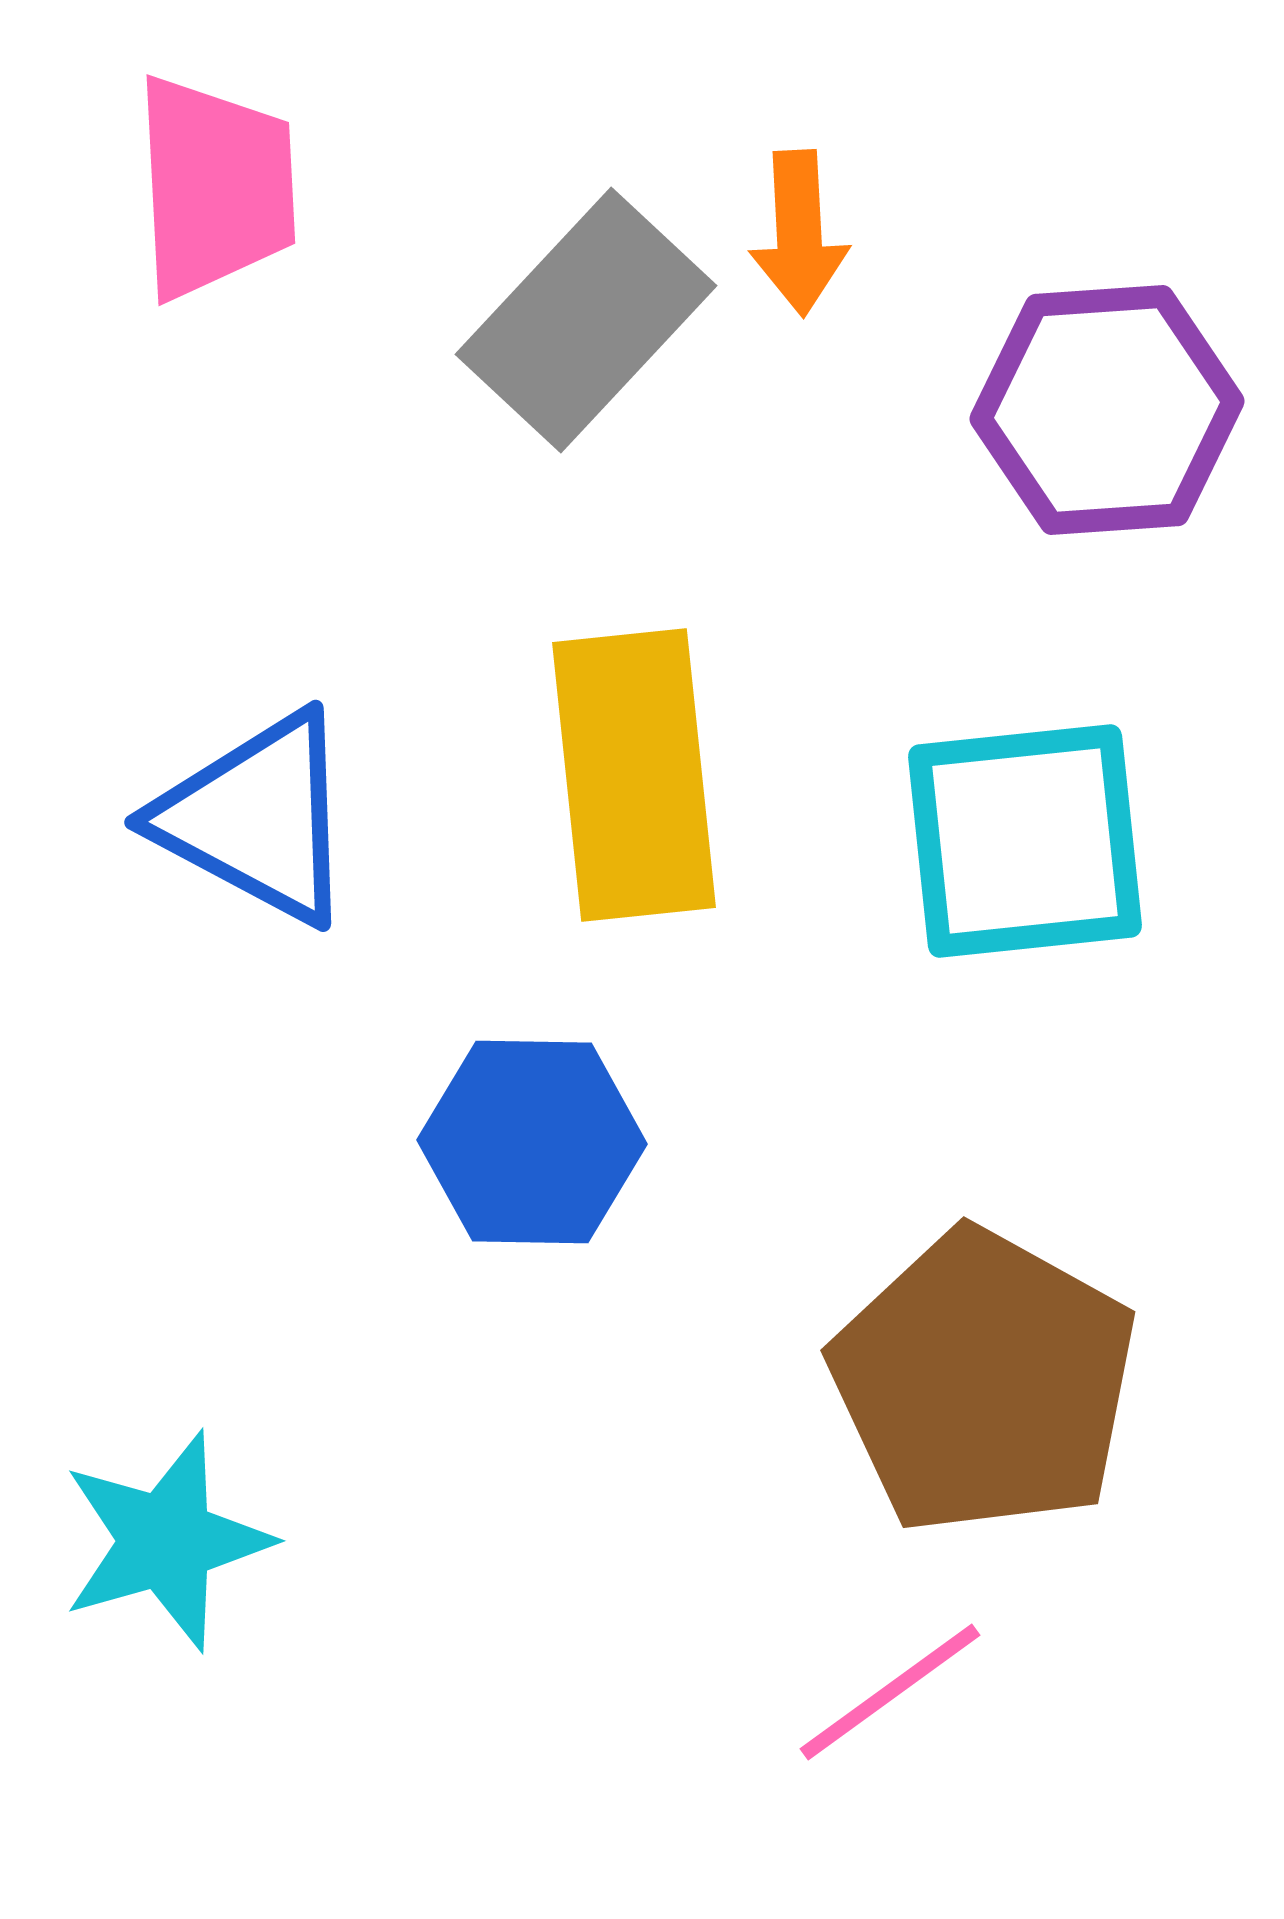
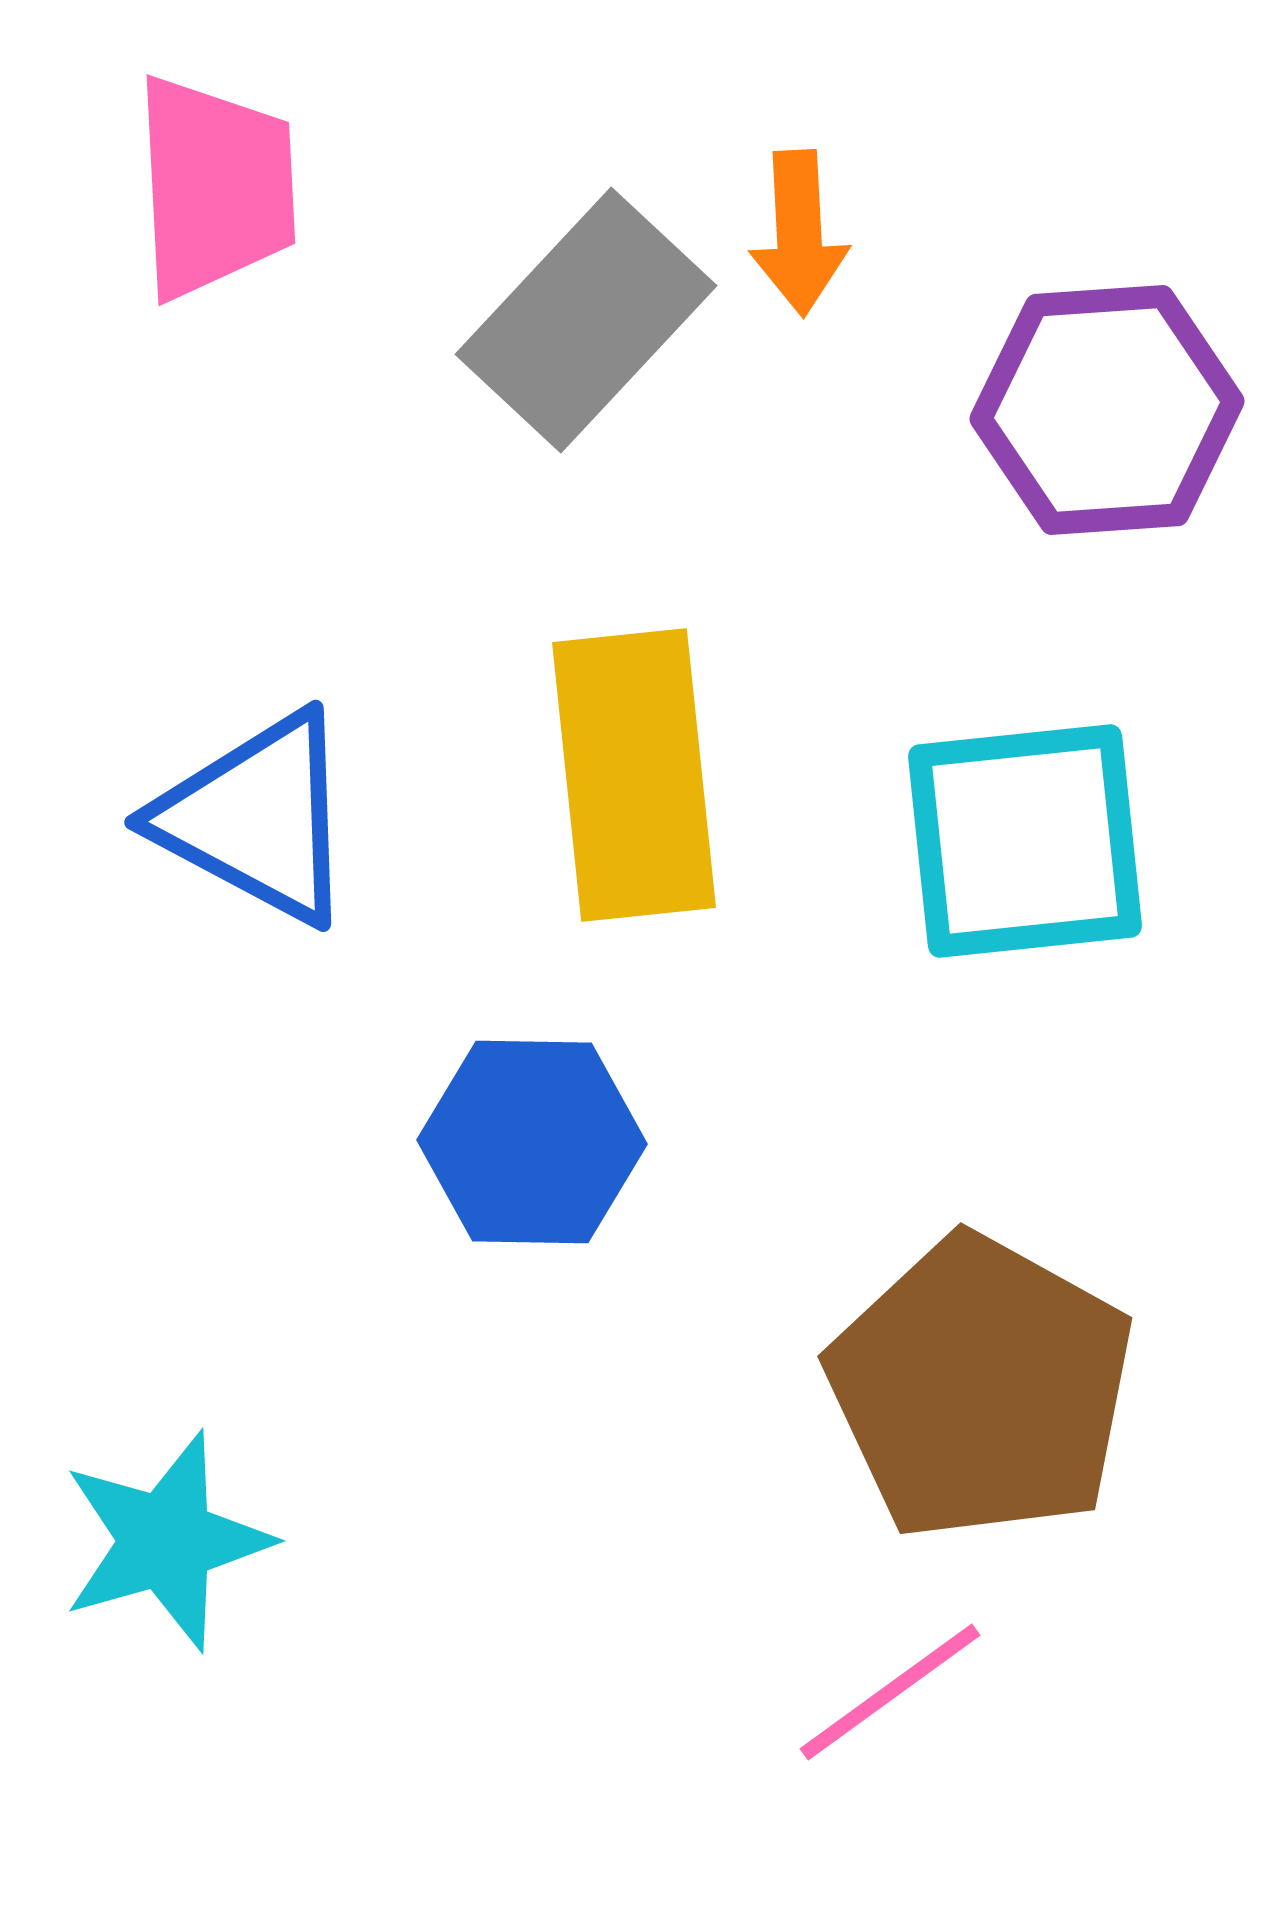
brown pentagon: moved 3 px left, 6 px down
